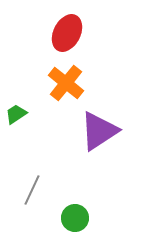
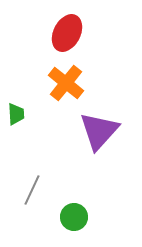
green trapezoid: rotated 120 degrees clockwise
purple triangle: rotated 15 degrees counterclockwise
green circle: moved 1 px left, 1 px up
